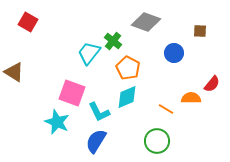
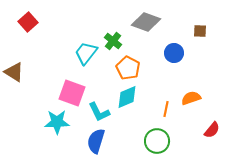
red square: rotated 18 degrees clockwise
cyan trapezoid: moved 3 px left
red semicircle: moved 46 px down
orange semicircle: rotated 18 degrees counterclockwise
orange line: rotated 70 degrees clockwise
cyan star: rotated 25 degrees counterclockwise
blue semicircle: rotated 15 degrees counterclockwise
